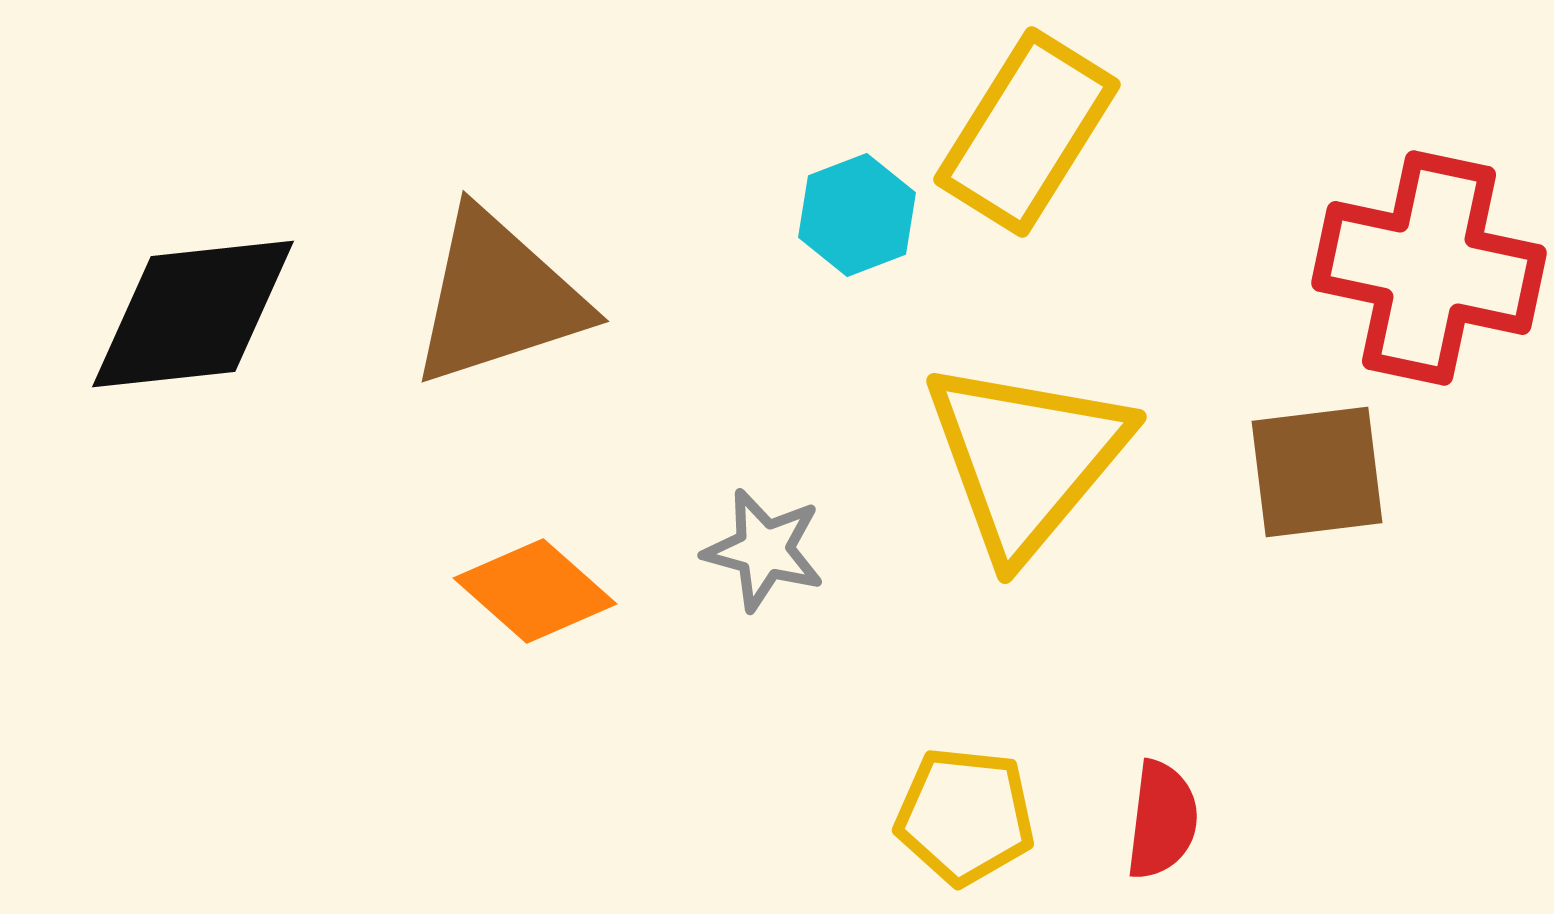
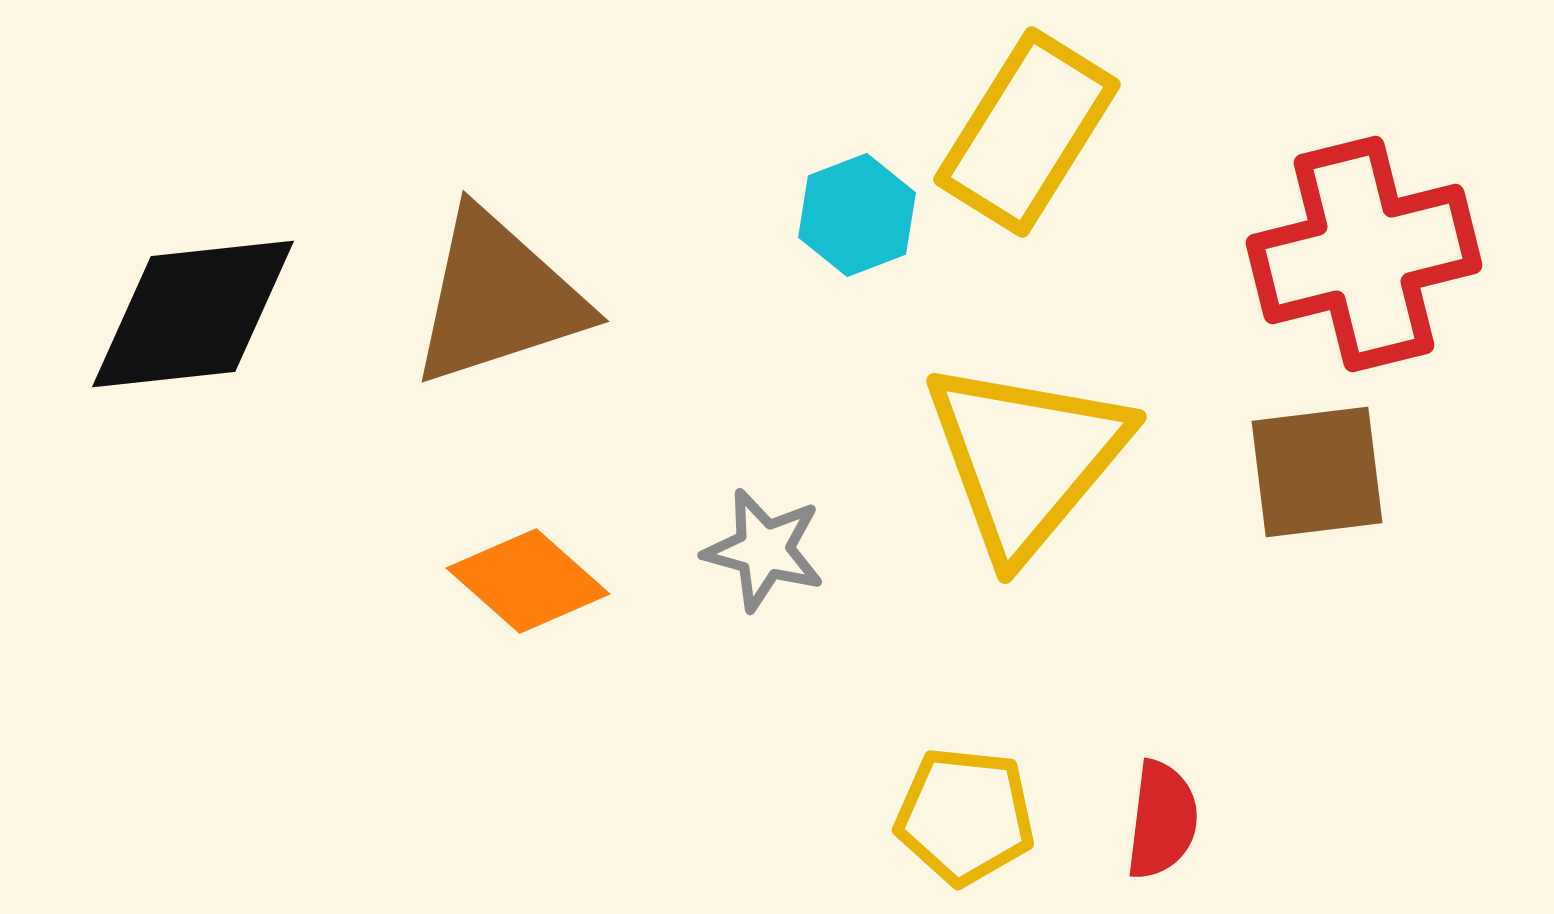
red cross: moved 65 px left, 14 px up; rotated 26 degrees counterclockwise
orange diamond: moved 7 px left, 10 px up
